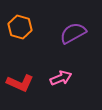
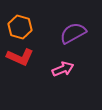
pink arrow: moved 2 px right, 9 px up
red L-shape: moved 26 px up
